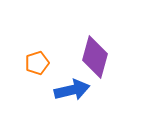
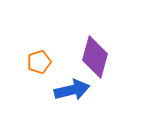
orange pentagon: moved 2 px right, 1 px up
